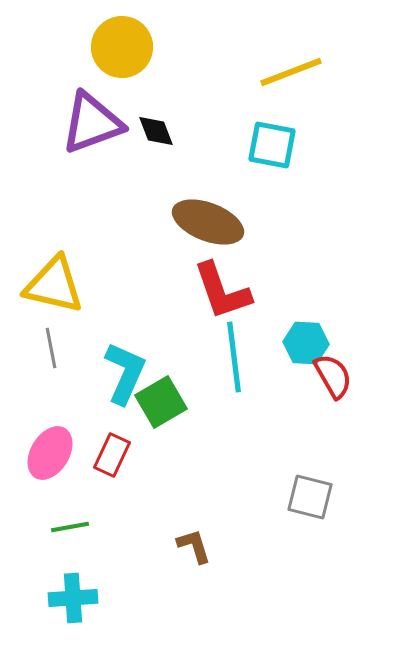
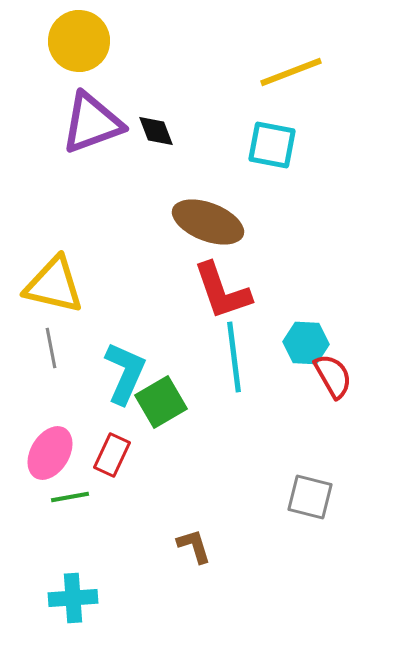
yellow circle: moved 43 px left, 6 px up
green line: moved 30 px up
